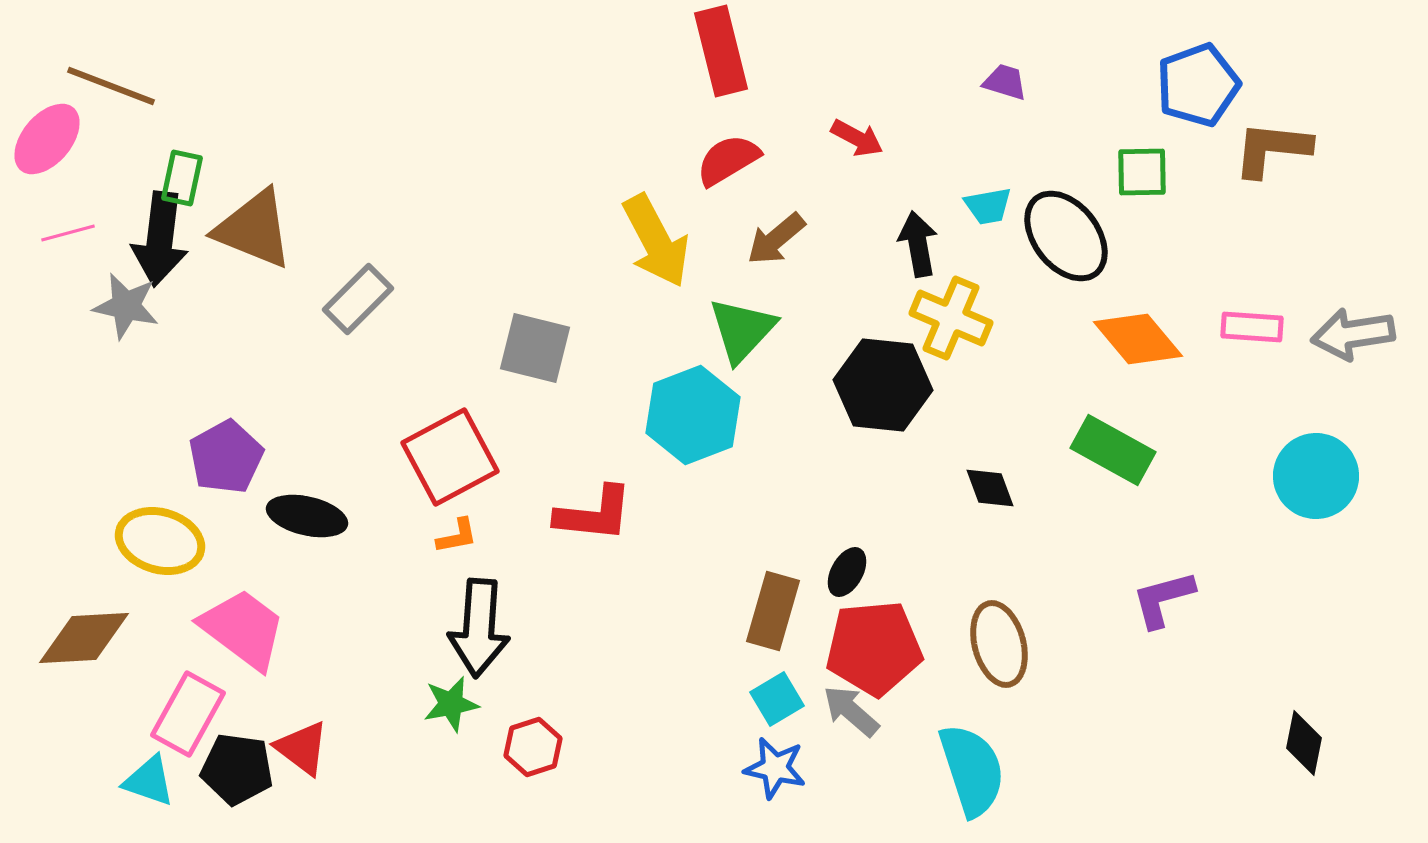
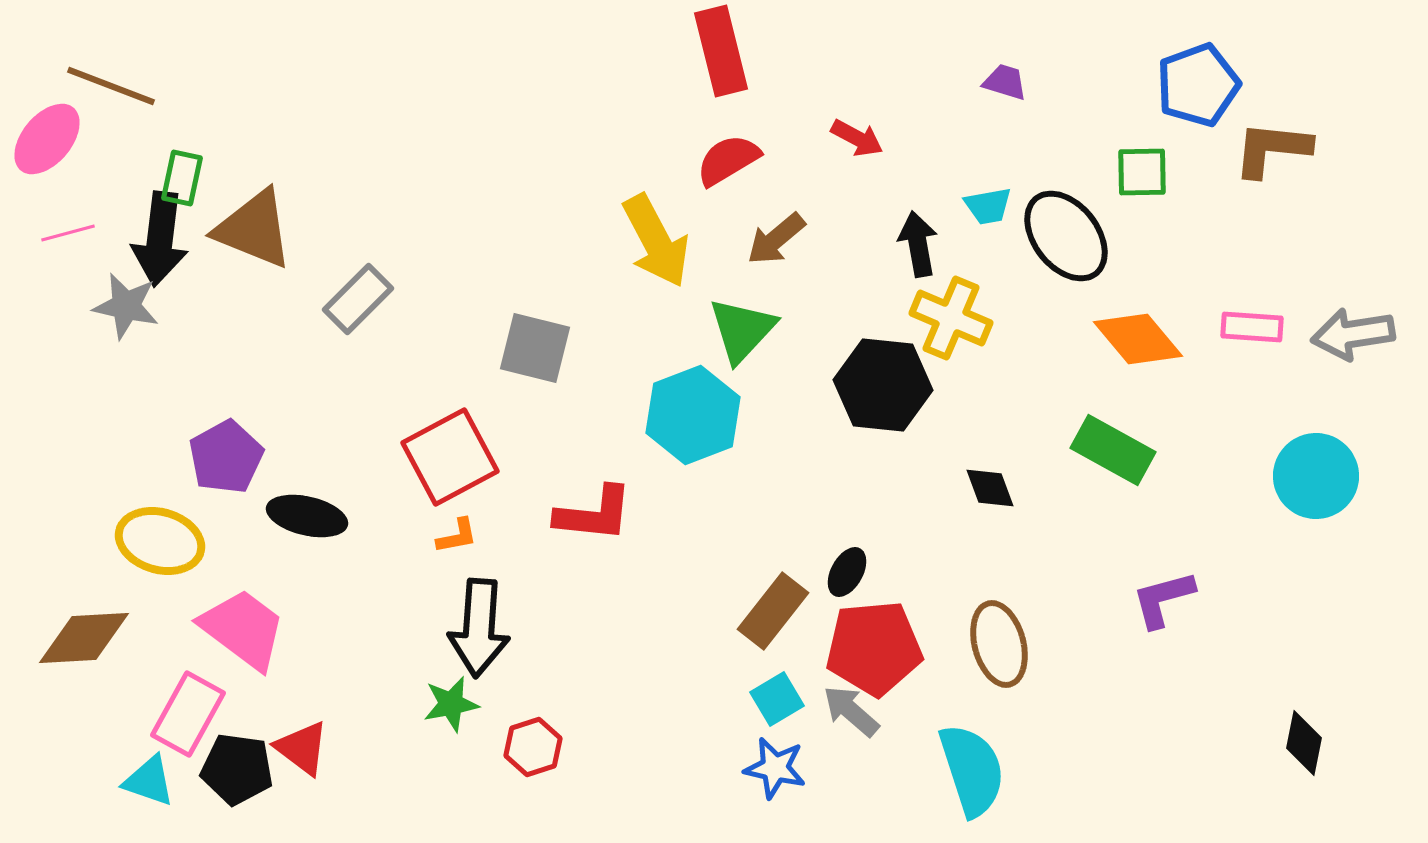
brown rectangle at (773, 611): rotated 22 degrees clockwise
